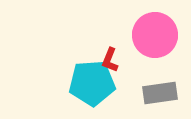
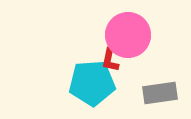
pink circle: moved 27 px left
red L-shape: rotated 10 degrees counterclockwise
